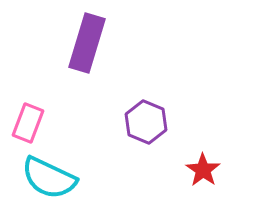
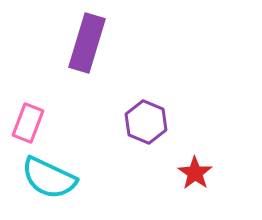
red star: moved 8 px left, 3 px down
